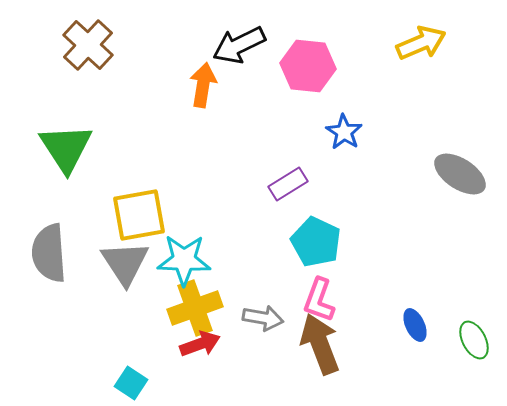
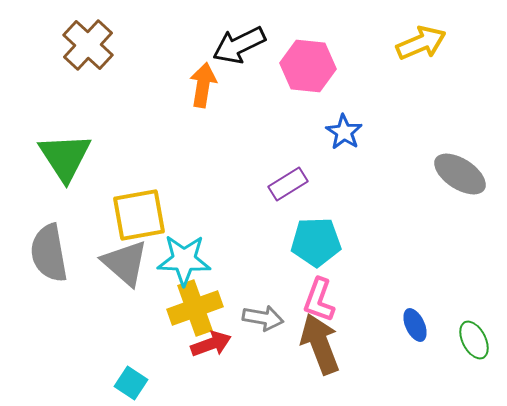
green triangle: moved 1 px left, 9 px down
cyan pentagon: rotated 27 degrees counterclockwise
gray semicircle: rotated 6 degrees counterclockwise
gray triangle: rotated 16 degrees counterclockwise
red arrow: moved 11 px right
